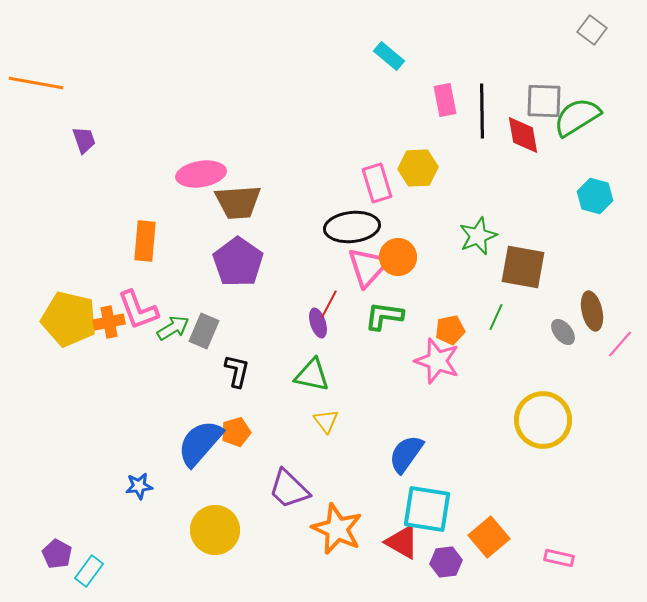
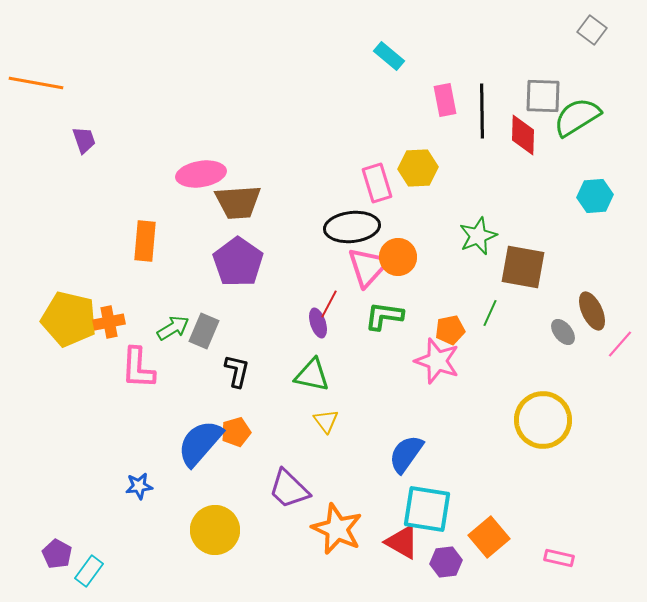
gray square at (544, 101): moved 1 px left, 5 px up
red diamond at (523, 135): rotated 12 degrees clockwise
cyan hexagon at (595, 196): rotated 20 degrees counterclockwise
pink L-shape at (138, 310): moved 58 px down; rotated 24 degrees clockwise
brown ellipse at (592, 311): rotated 12 degrees counterclockwise
green line at (496, 317): moved 6 px left, 4 px up
